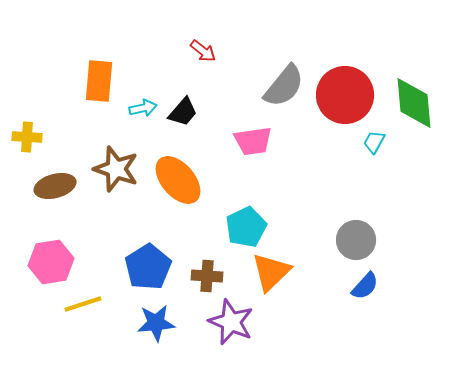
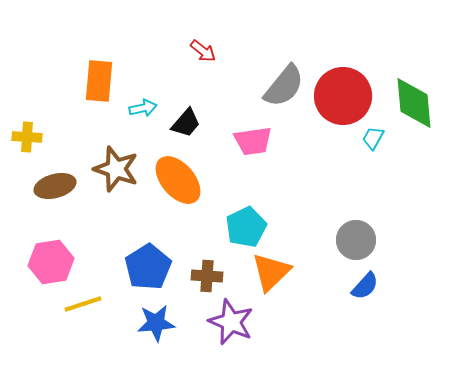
red circle: moved 2 px left, 1 px down
black trapezoid: moved 3 px right, 11 px down
cyan trapezoid: moved 1 px left, 4 px up
